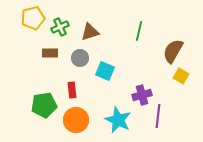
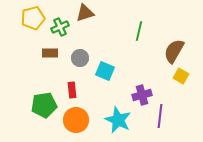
brown triangle: moved 5 px left, 19 px up
brown semicircle: moved 1 px right
purple line: moved 2 px right
